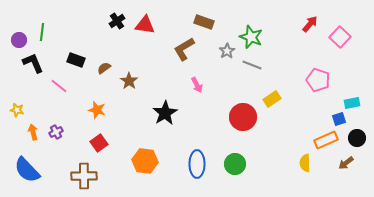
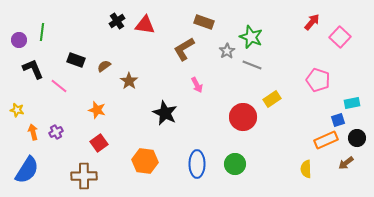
red arrow: moved 2 px right, 2 px up
black L-shape: moved 6 px down
brown semicircle: moved 2 px up
black star: rotated 15 degrees counterclockwise
blue square: moved 1 px left, 1 px down
yellow semicircle: moved 1 px right, 6 px down
blue semicircle: rotated 104 degrees counterclockwise
